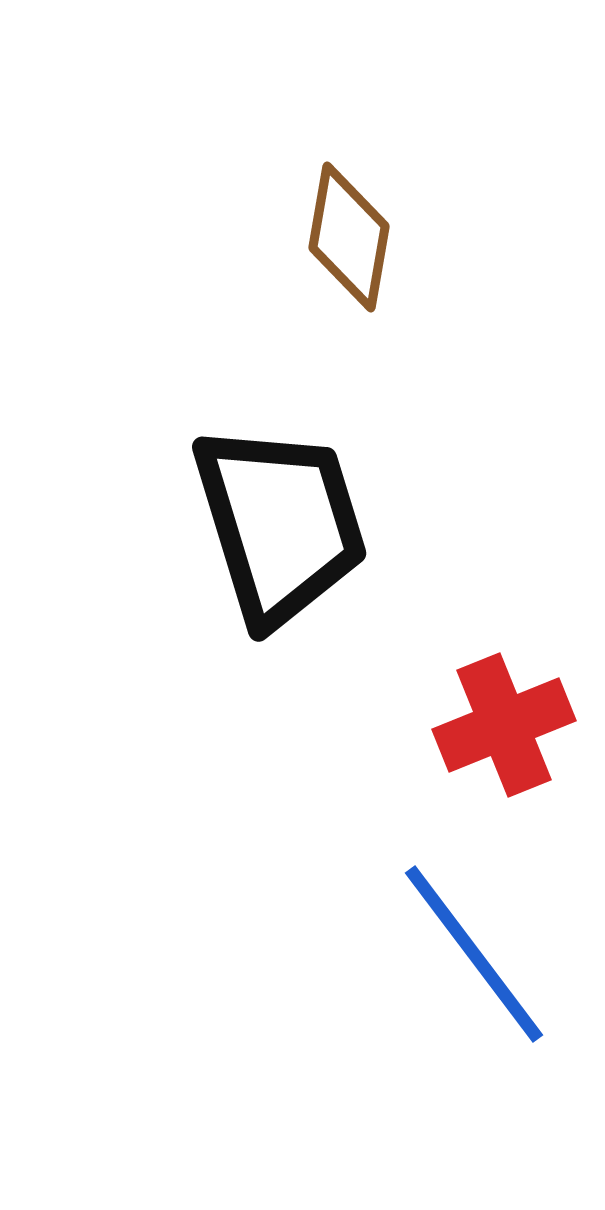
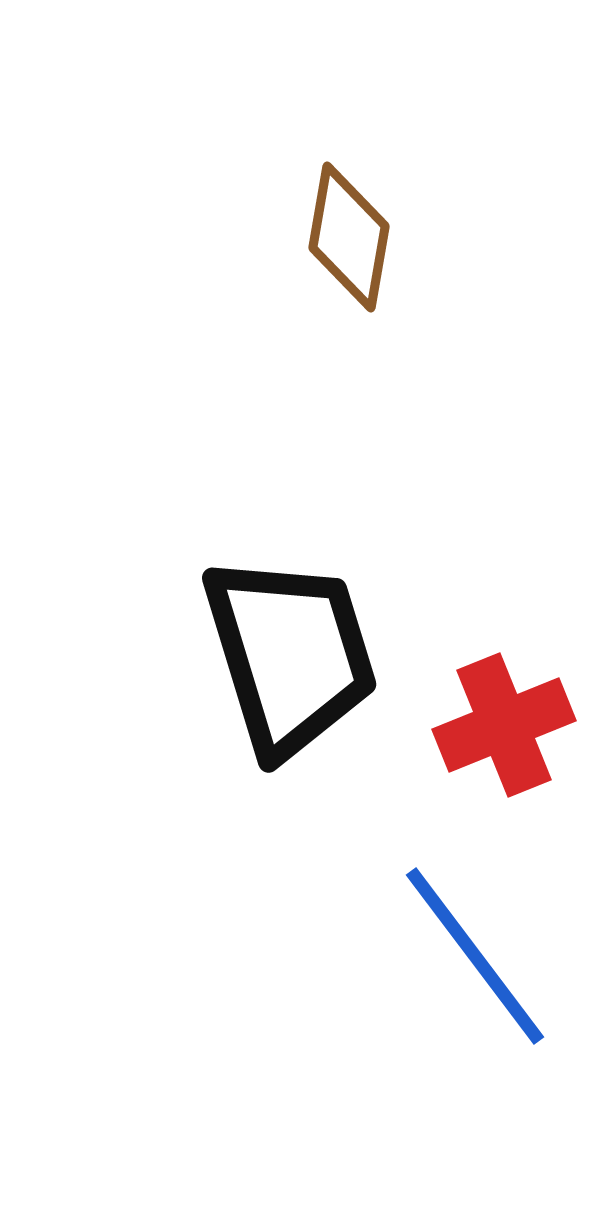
black trapezoid: moved 10 px right, 131 px down
blue line: moved 1 px right, 2 px down
